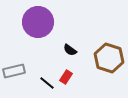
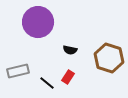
black semicircle: rotated 24 degrees counterclockwise
gray rectangle: moved 4 px right
red rectangle: moved 2 px right
